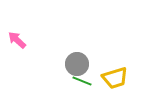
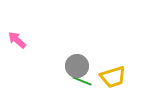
gray circle: moved 2 px down
yellow trapezoid: moved 2 px left, 1 px up
